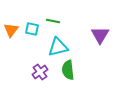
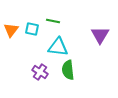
cyan triangle: rotated 20 degrees clockwise
purple cross: rotated 21 degrees counterclockwise
